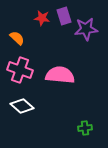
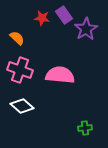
purple rectangle: moved 1 px up; rotated 18 degrees counterclockwise
purple star: rotated 25 degrees counterclockwise
